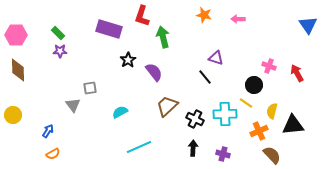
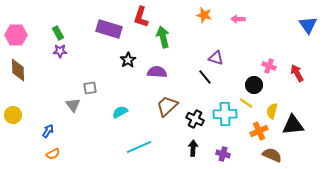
red L-shape: moved 1 px left, 1 px down
green rectangle: rotated 16 degrees clockwise
purple semicircle: moved 3 px right; rotated 48 degrees counterclockwise
brown semicircle: rotated 24 degrees counterclockwise
